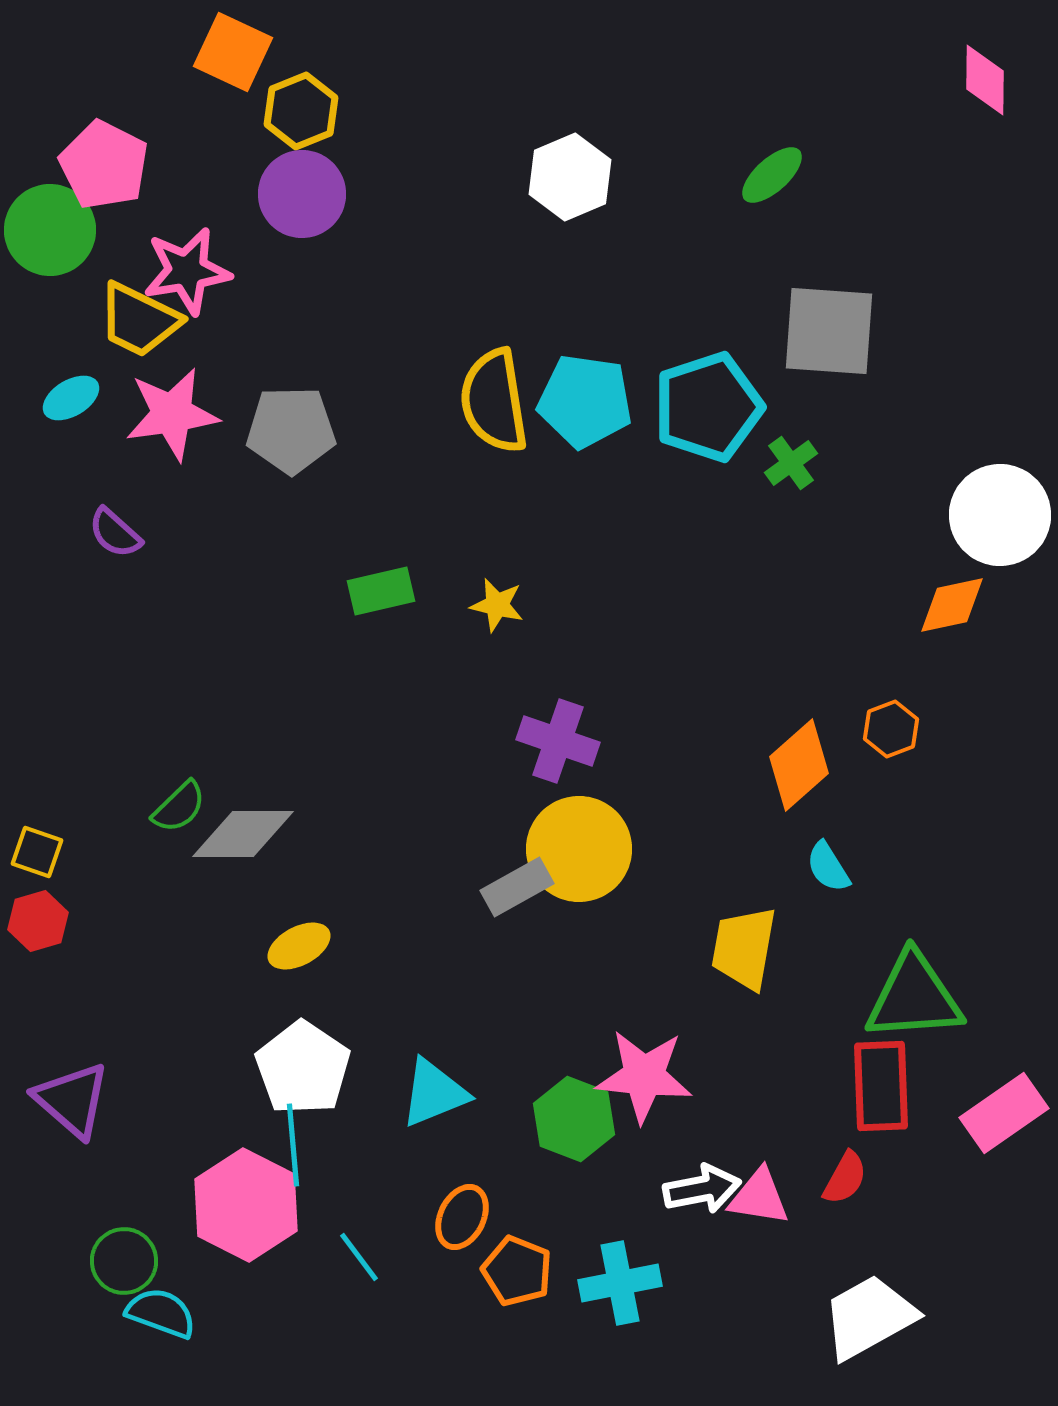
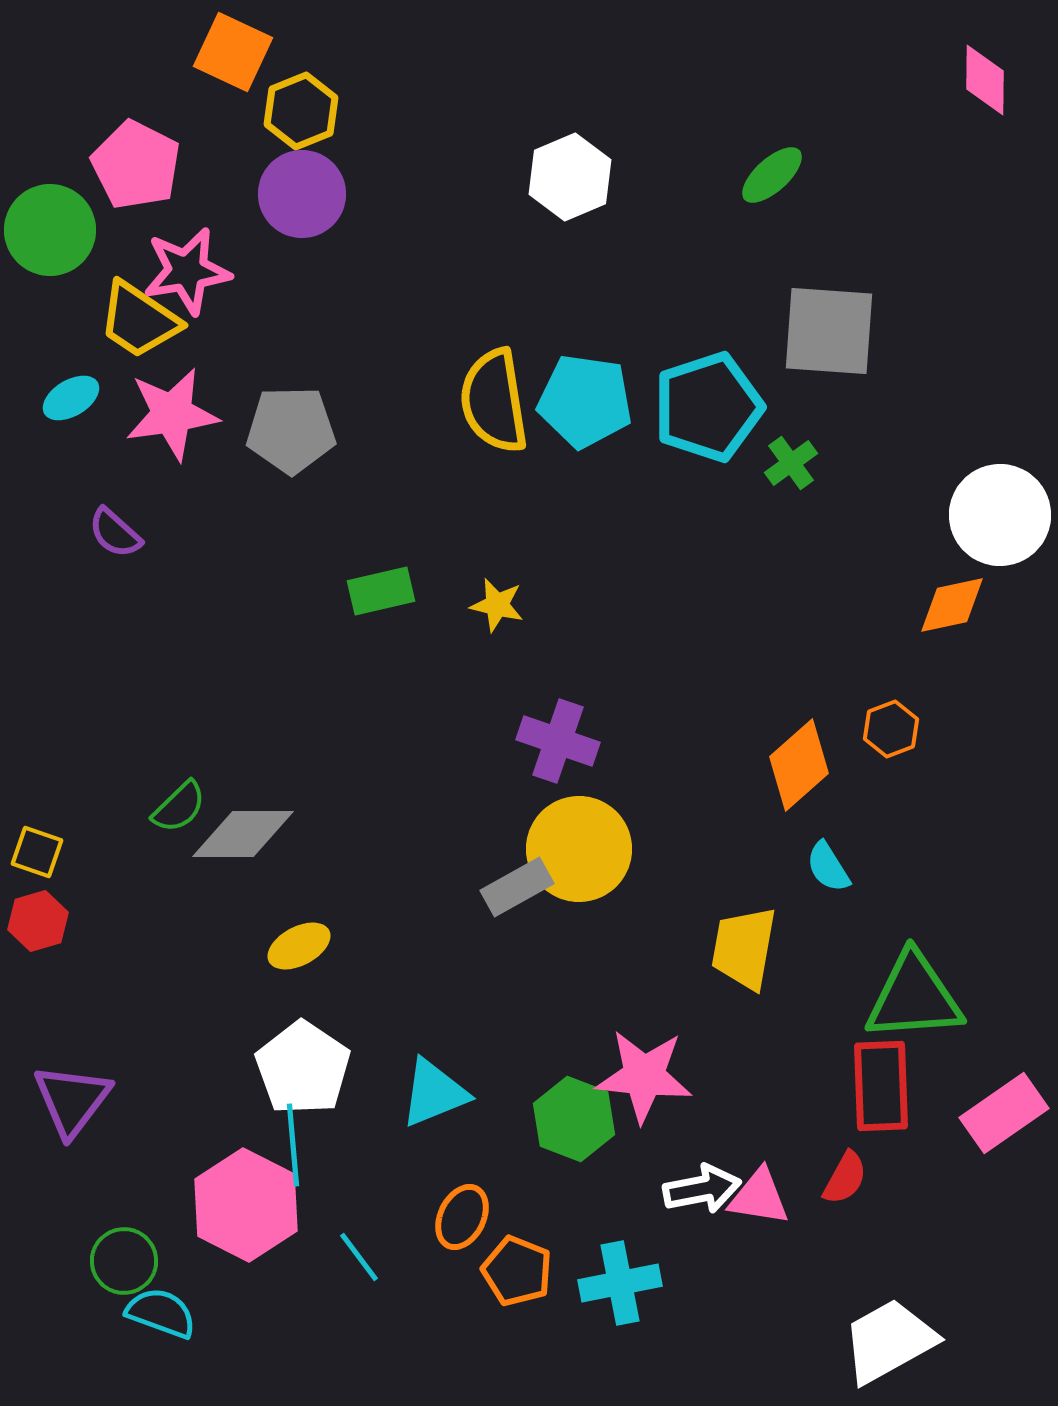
pink pentagon at (104, 165): moved 32 px right
yellow trapezoid at (139, 320): rotated 8 degrees clockwise
purple triangle at (72, 1100): rotated 26 degrees clockwise
white trapezoid at (869, 1317): moved 20 px right, 24 px down
